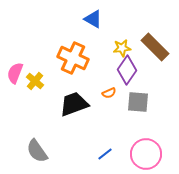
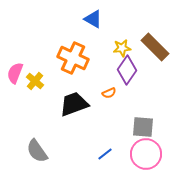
gray square: moved 5 px right, 25 px down
